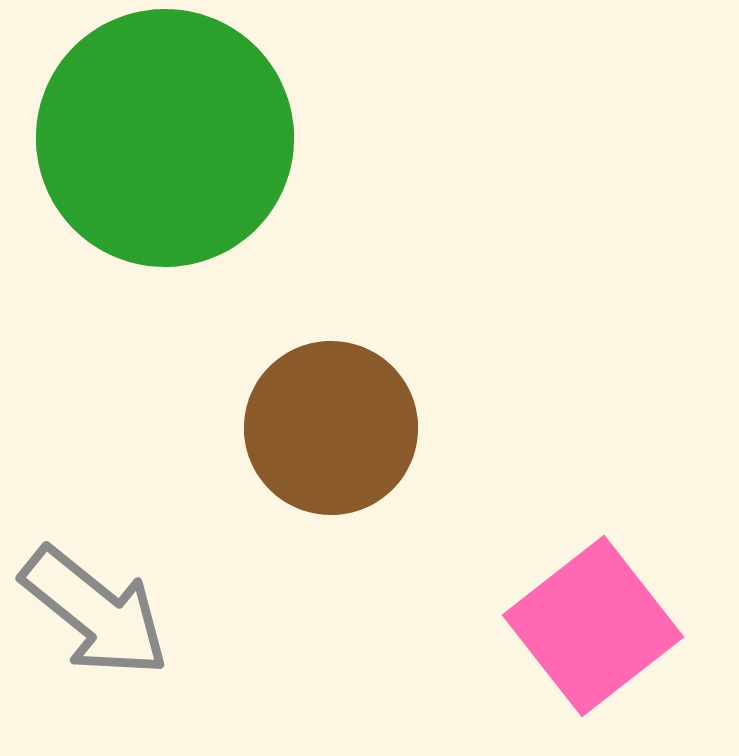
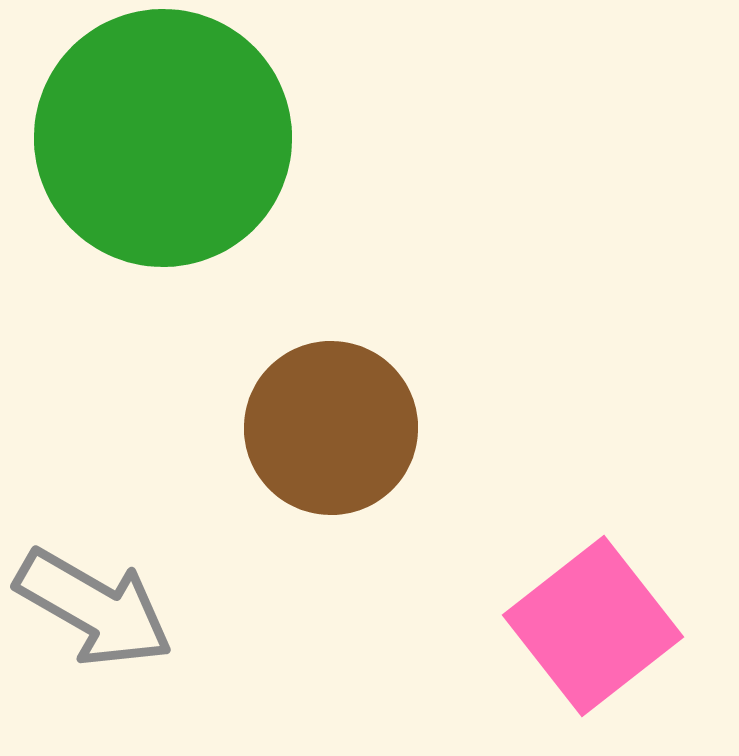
green circle: moved 2 px left
gray arrow: moved 1 px left, 4 px up; rotated 9 degrees counterclockwise
